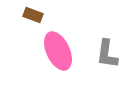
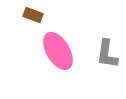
pink ellipse: rotated 6 degrees counterclockwise
